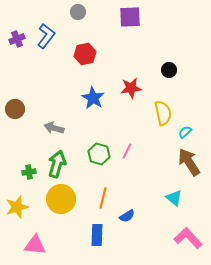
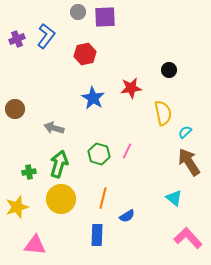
purple square: moved 25 px left
green arrow: moved 2 px right
